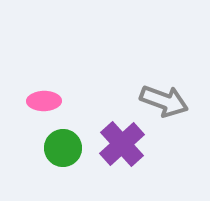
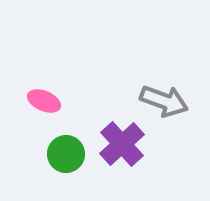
pink ellipse: rotated 24 degrees clockwise
green circle: moved 3 px right, 6 px down
